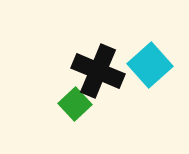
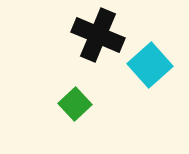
black cross: moved 36 px up
